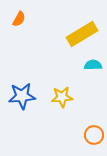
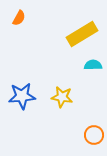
orange semicircle: moved 1 px up
yellow star: rotated 15 degrees clockwise
